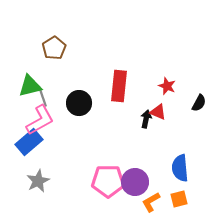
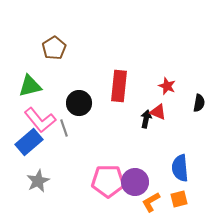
gray line: moved 21 px right, 30 px down
black semicircle: rotated 18 degrees counterclockwise
pink L-shape: rotated 80 degrees clockwise
